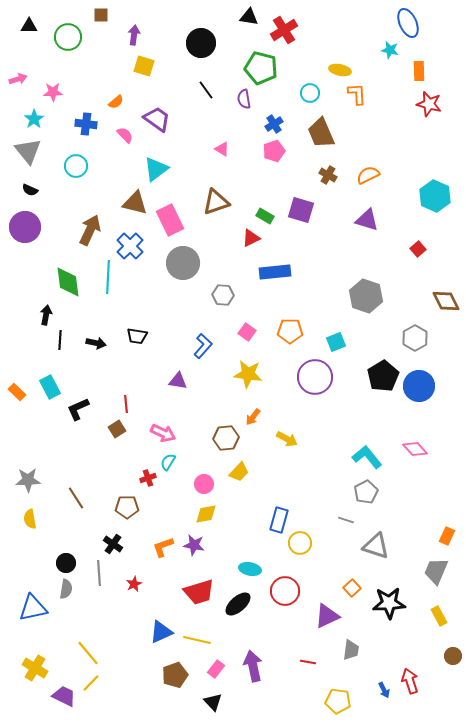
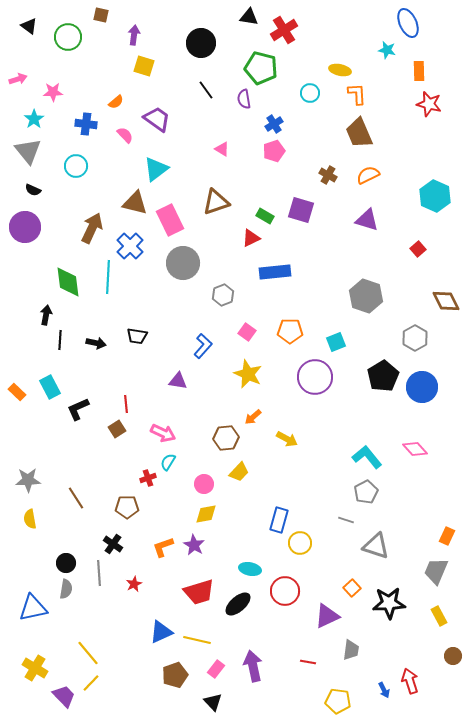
brown square at (101, 15): rotated 14 degrees clockwise
black triangle at (29, 26): rotated 36 degrees clockwise
cyan star at (390, 50): moved 3 px left
brown trapezoid at (321, 133): moved 38 px right
black semicircle at (30, 190): moved 3 px right
brown arrow at (90, 230): moved 2 px right, 2 px up
gray hexagon at (223, 295): rotated 25 degrees counterclockwise
yellow star at (248, 374): rotated 16 degrees clockwise
blue circle at (419, 386): moved 3 px right, 1 px down
orange arrow at (253, 417): rotated 12 degrees clockwise
purple star at (194, 545): rotated 20 degrees clockwise
purple trapezoid at (64, 696): rotated 20 degrees clockwise
